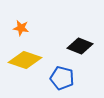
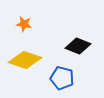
orange star: moved 3 px right, 4 px up
black diamond: moved 2 px left
